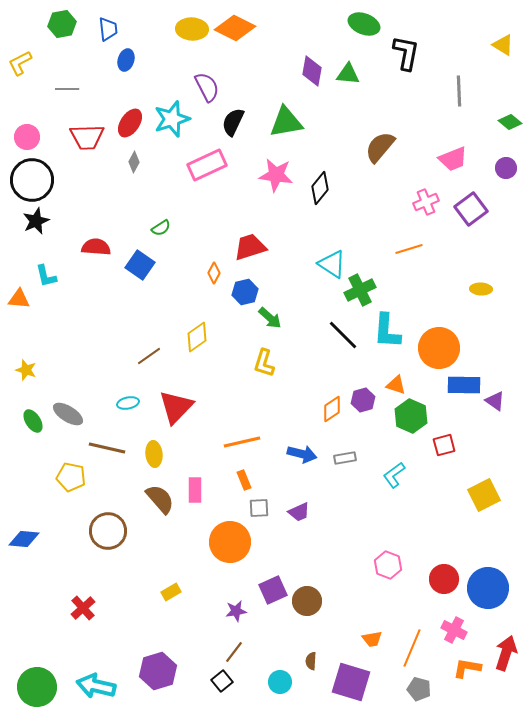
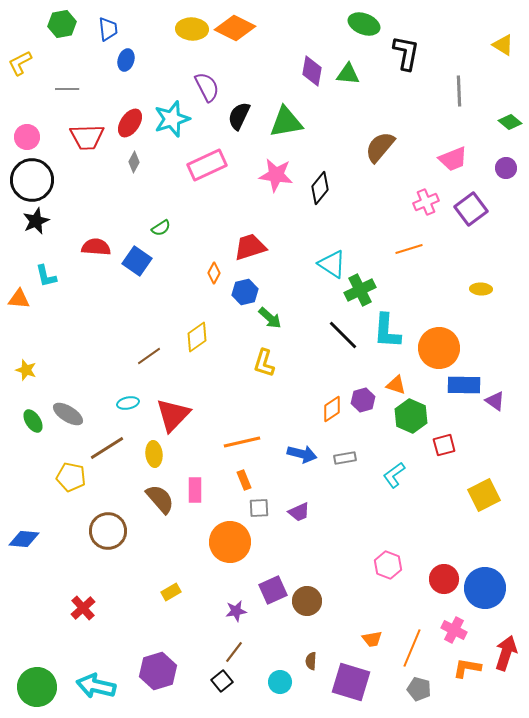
black semicircle at (233, 122): moved 6 px right, 6 px up
blue square at (140, 265): moved 3 px left, 4 px up
red triangle at (176, 407): moved 3 px left, 8 px down
brown line at (107, 448): rotated 45 degrees counterclockwise
blue circle at (488, 588): moved 3 px left
